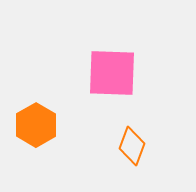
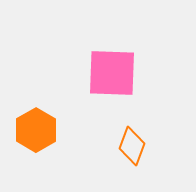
orange hexagon: moved 5 px down
